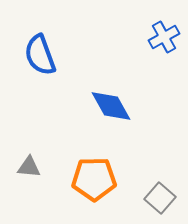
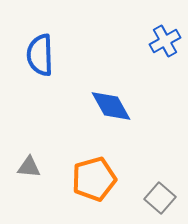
blue cross: moved 1 px right, 4 px down
blue semicircle: rotated 18 degrees clockwise
orange pentagon: rotated 15 degrees counterclockwise
